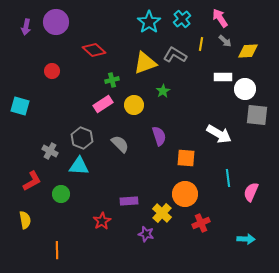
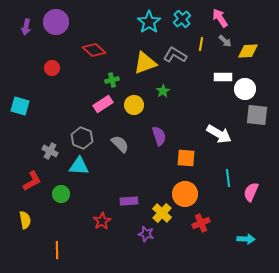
red circle: moved 3 px up
